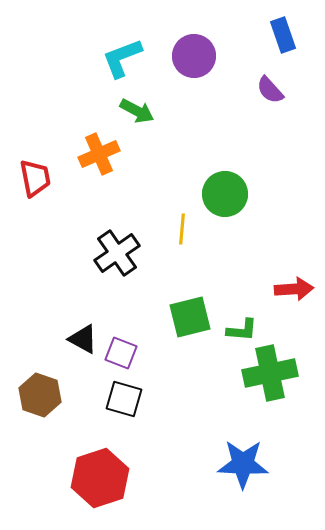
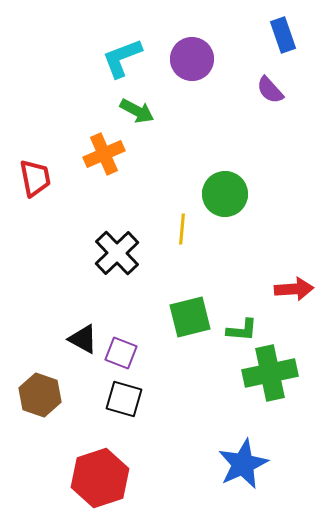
purple circle: moved 2 px left, 3 px down
orange cross: moved 5 px right
black cross: rotated 9 degrees counterclockwise
blue star: rotated 27 degrees counterclockwise
